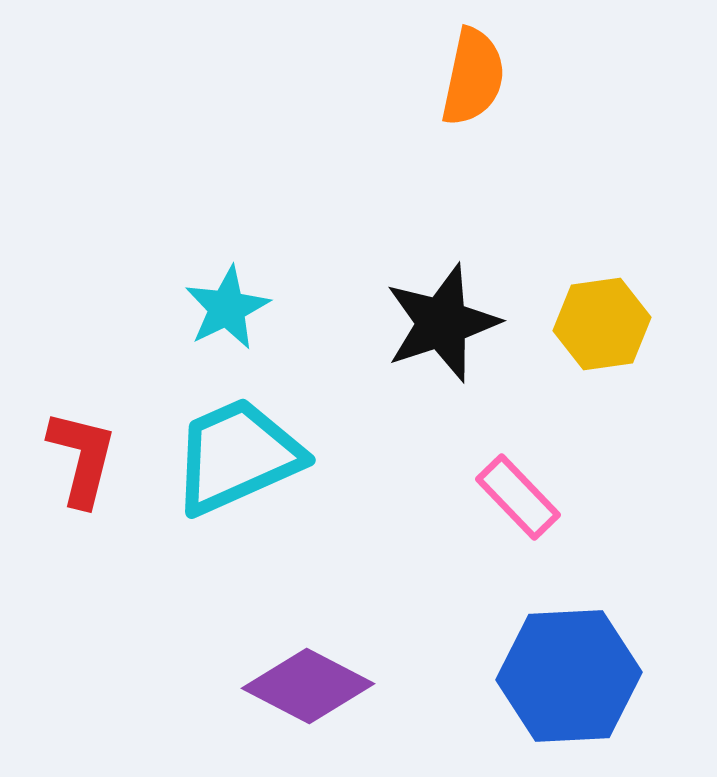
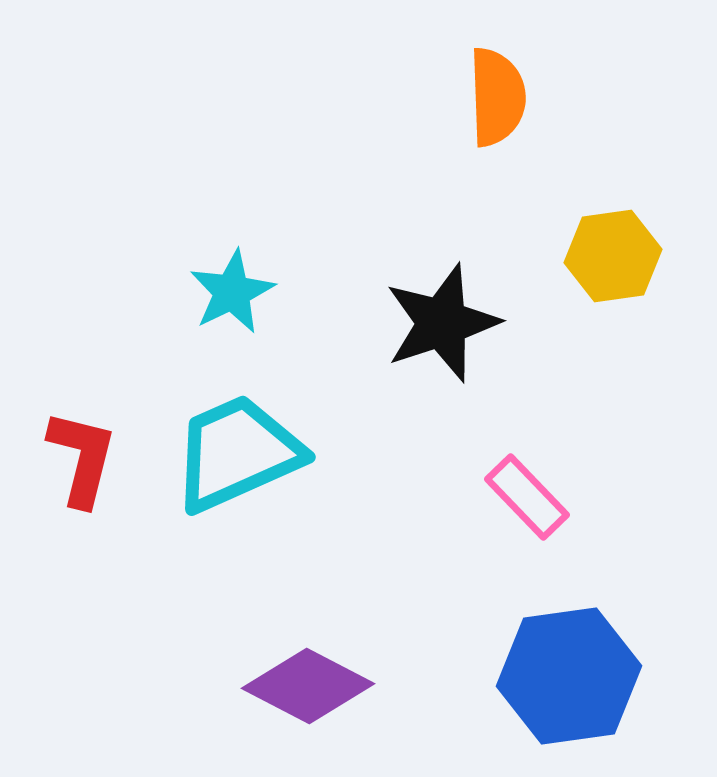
orange semicircle: moved 24 px right, 20 px down; rotated 14 degrees counterclockwise
cyan star: moved 5 px right, 16 px up
yellow hexagon: moved 11 px right, 68 px up
cyan trapezoid: moved 3 px up
pink rectangle: moved 9 px right
blue hexagon: rotated 5 degrees counterclockwise
